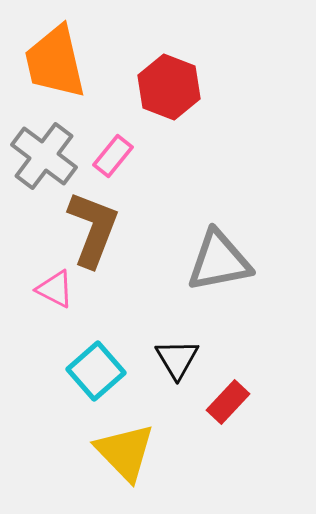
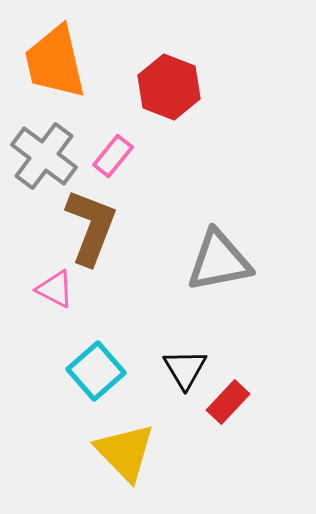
brown L-shape: moved 2 px left, 2 px up
black triangle: moved 8 px right, 10 px down
